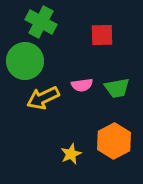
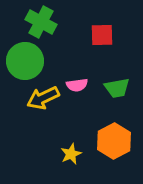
pink semicircle: moved 5 px left
